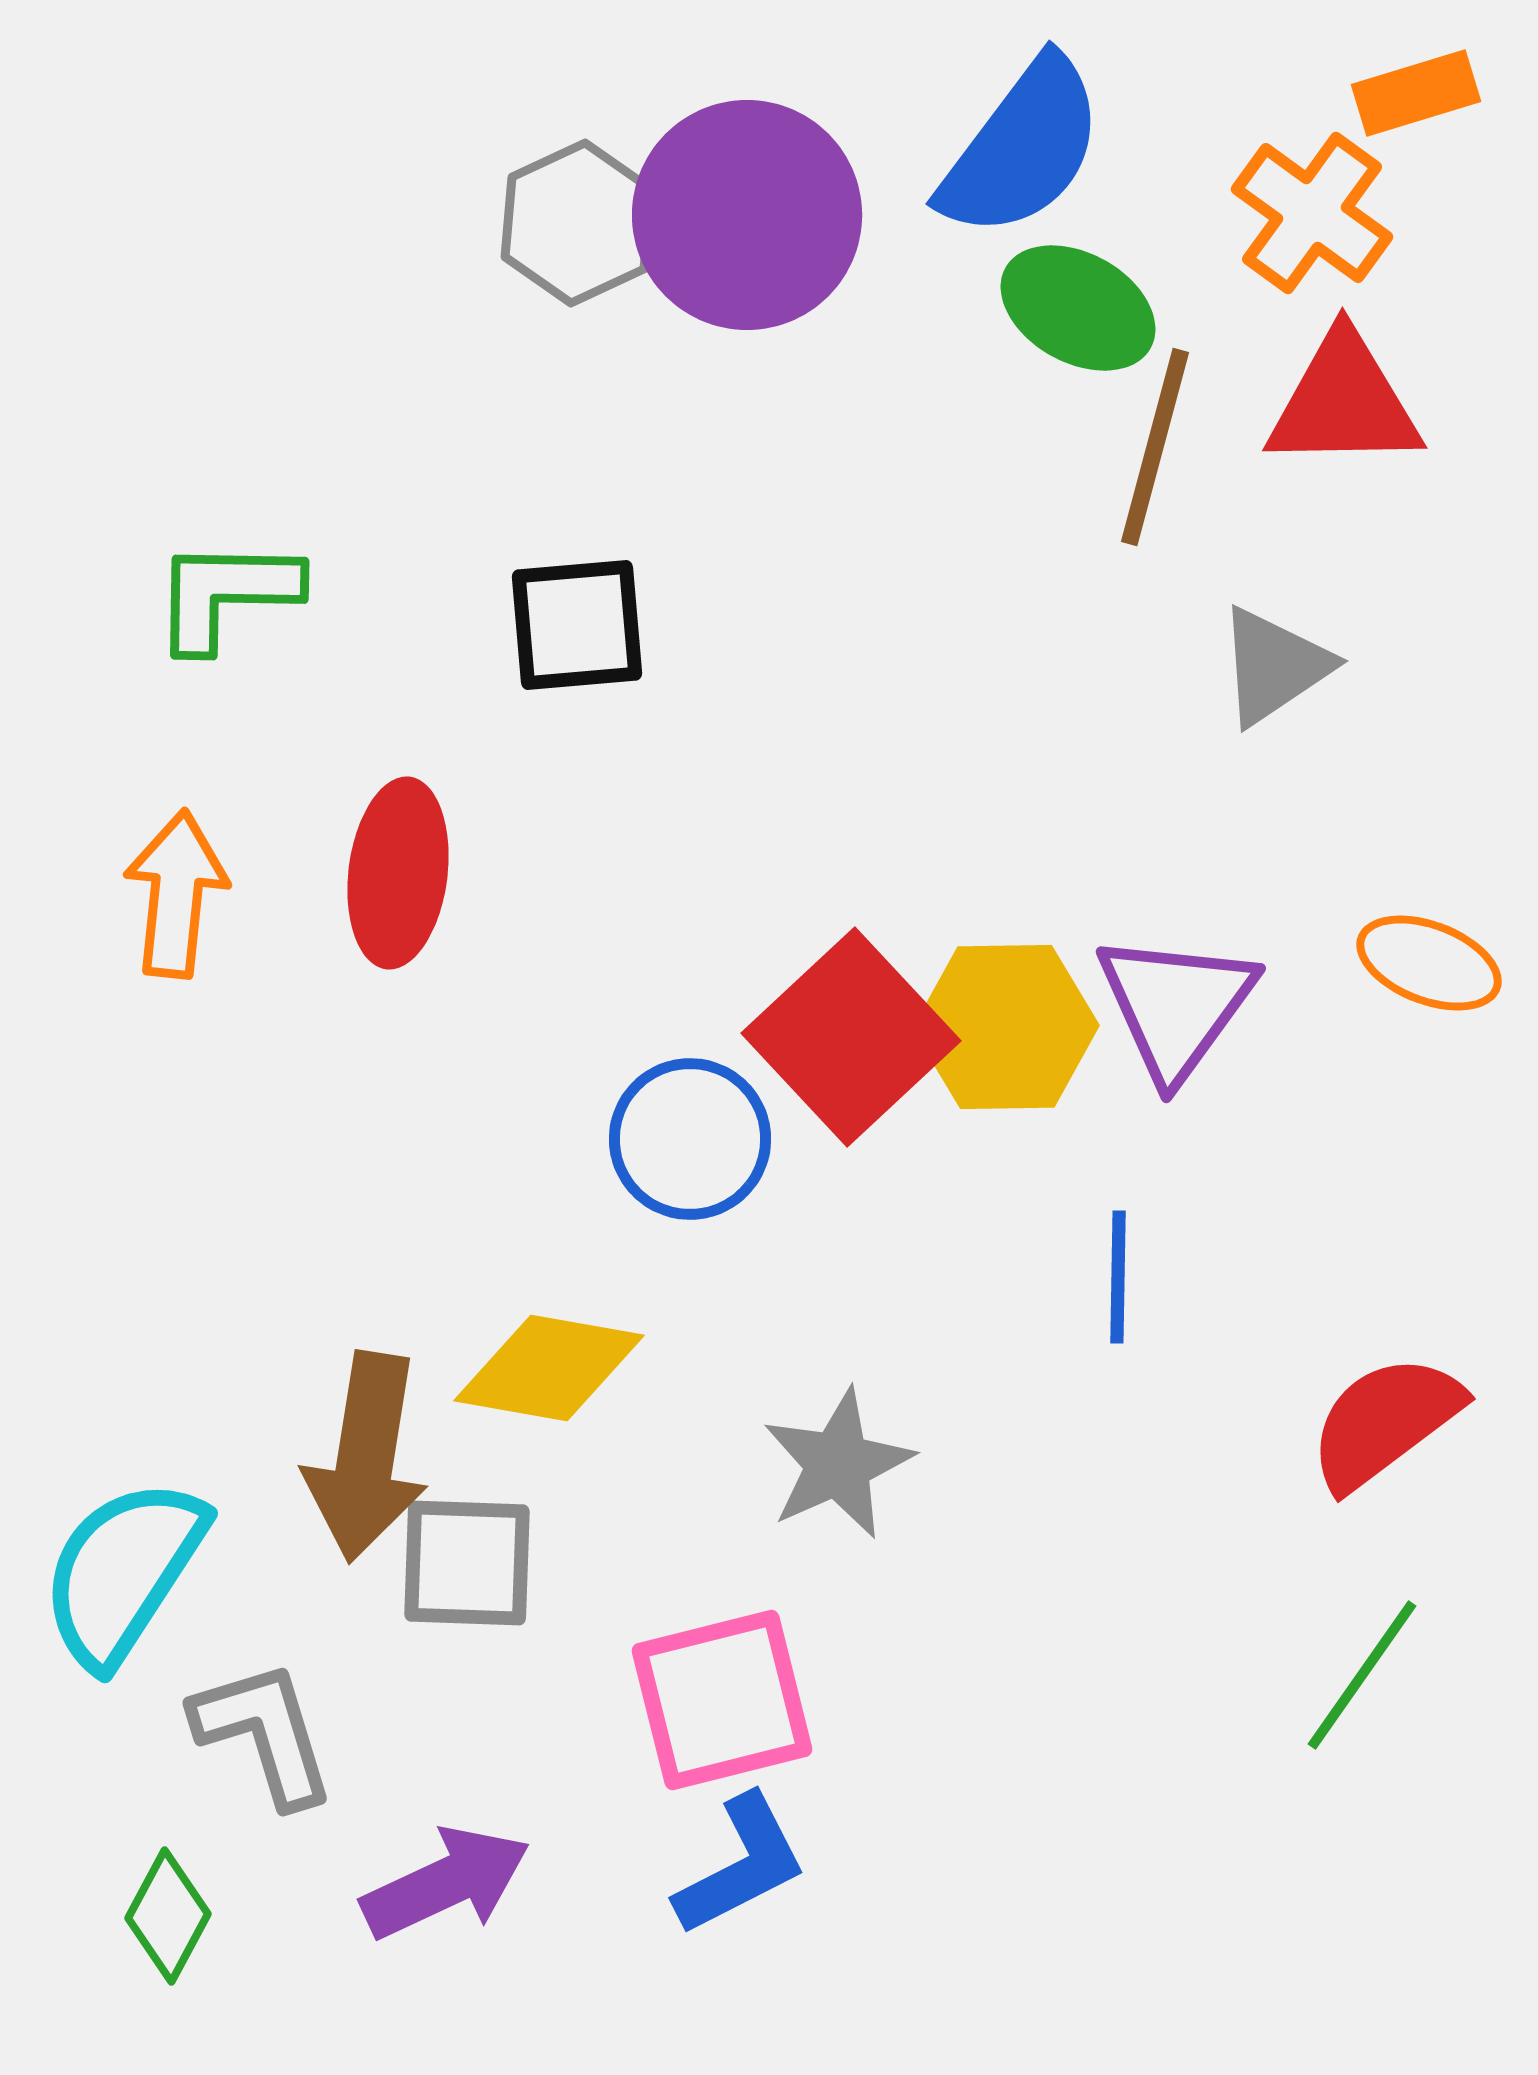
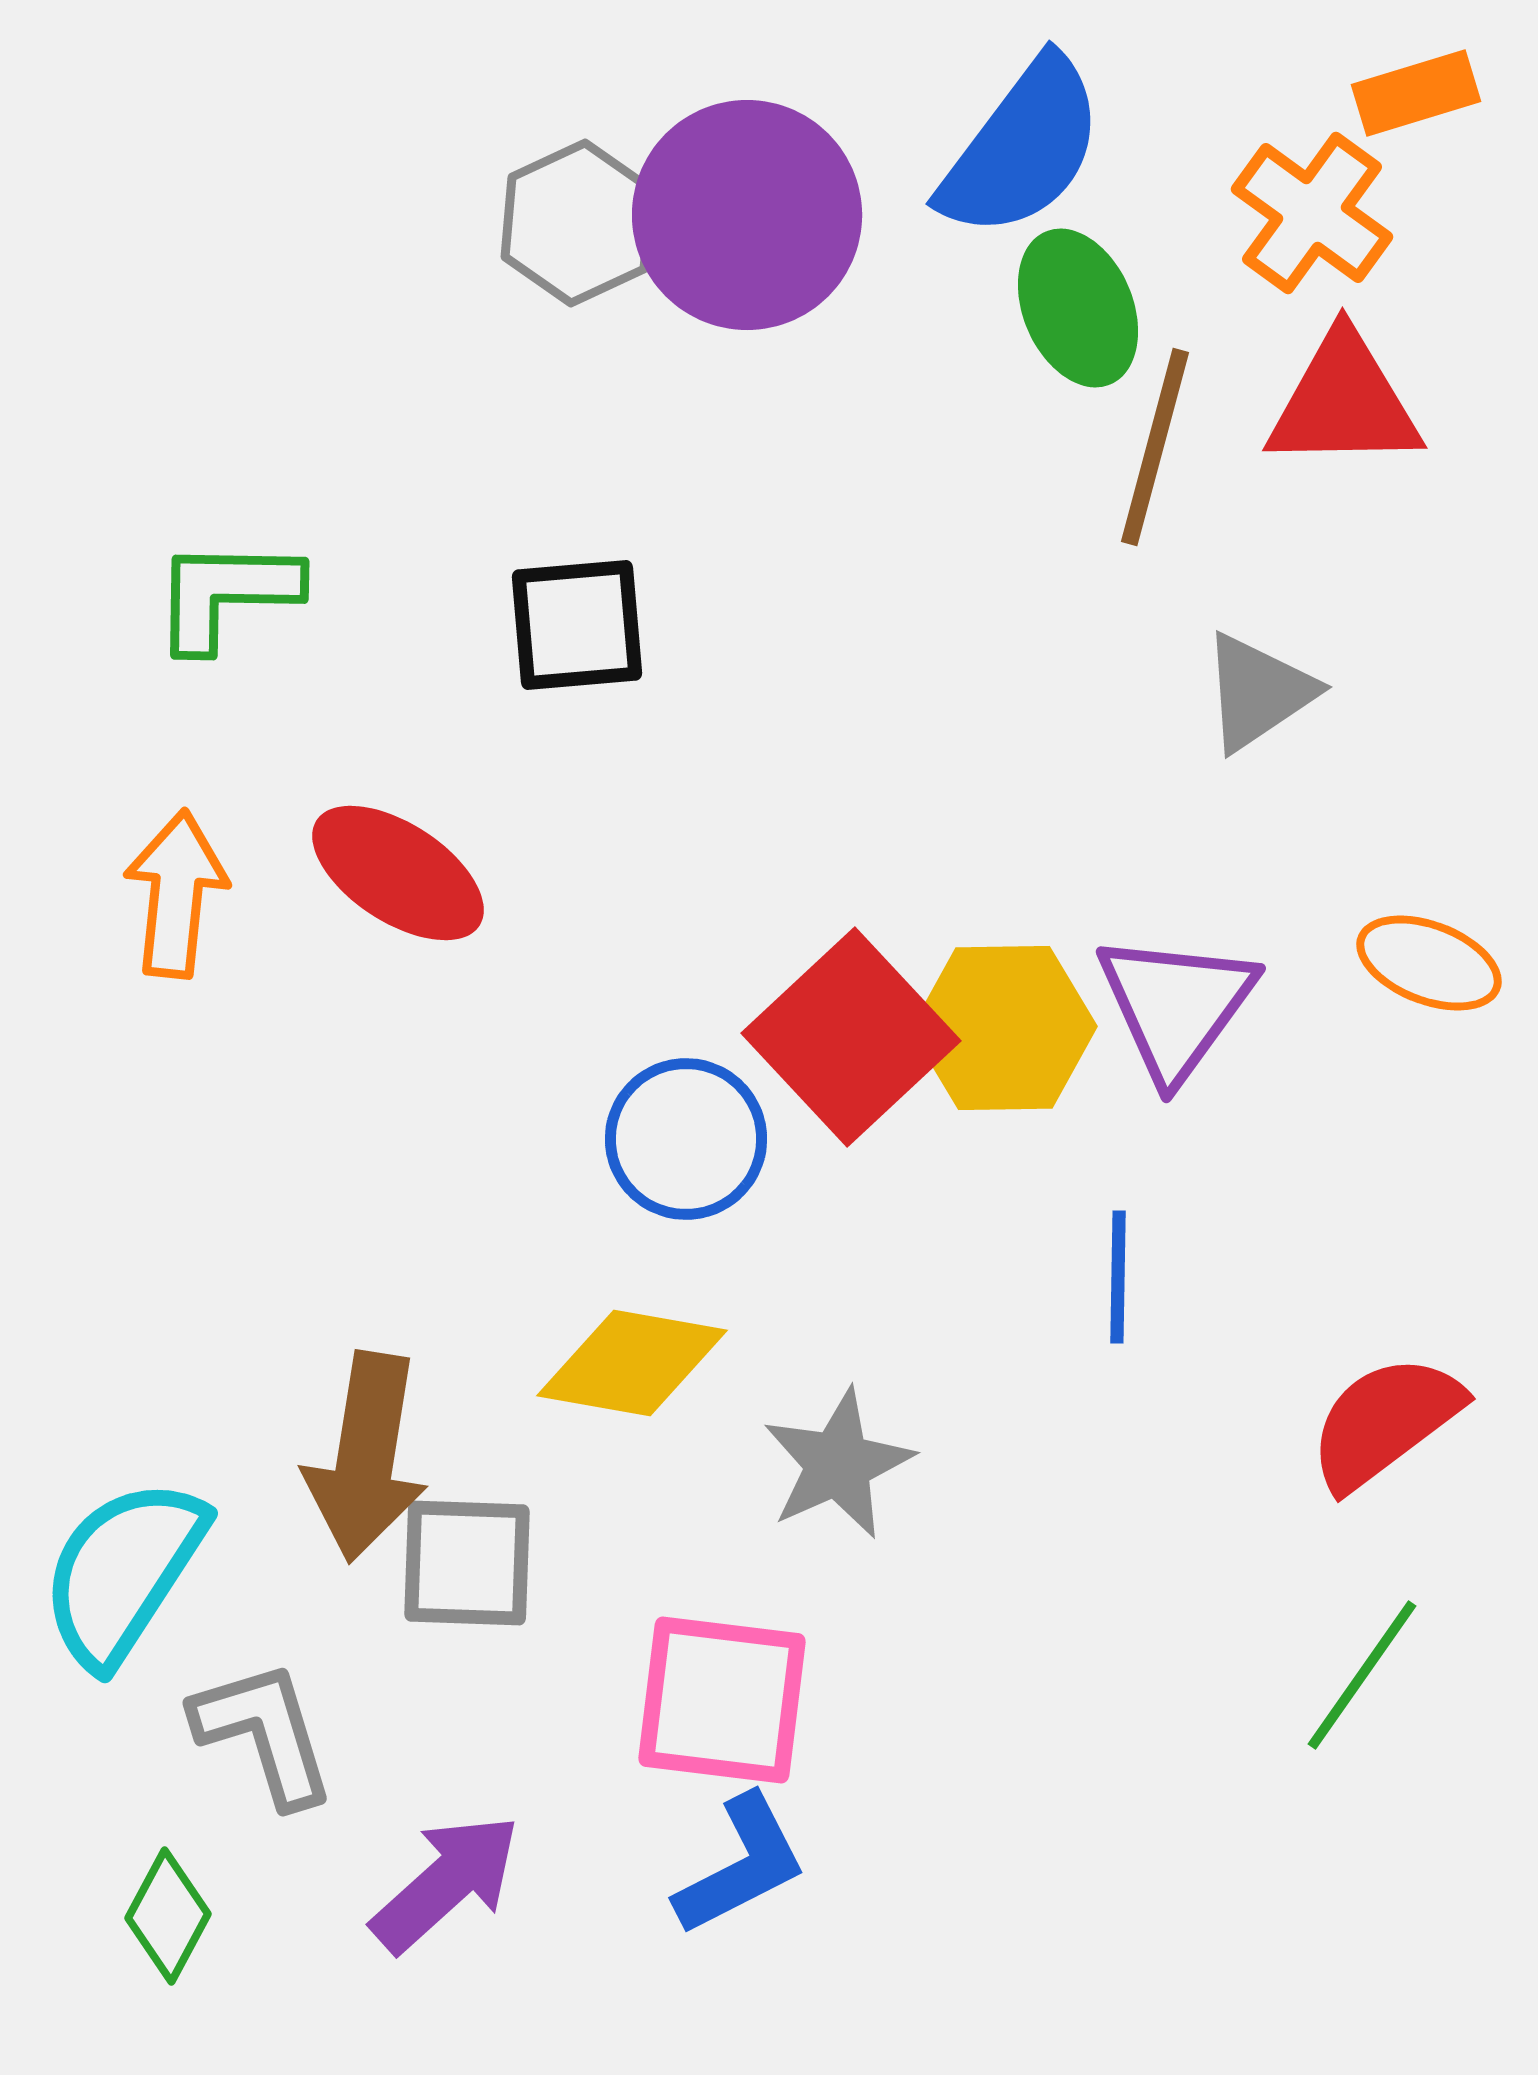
green ellipse: rotated 38 degrees clockwise
gray triangle: moved 16 px left, 26 px down
red ellipse: rotated 64 degrees counterclockwise
yellow hexagon: moved 2 px left, 1 px down
blue circle: moved 4 px left
yellow diamond: moved 83 px right, 5 px up
pink square: rotated 21 degrees clockwise
purple arrow: rotated 17 degrees counterclockwise
